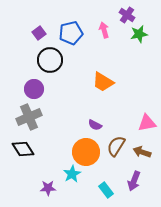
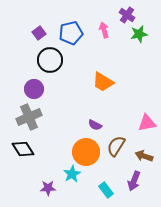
brown arrow: moved 2 px right, 4 px down
